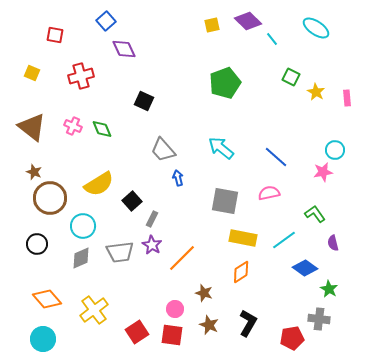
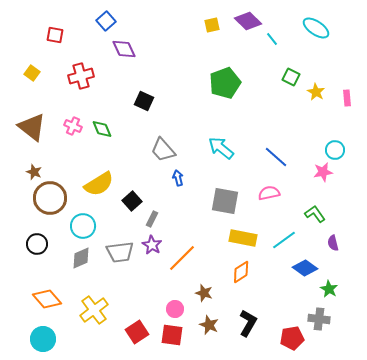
yellow square at (32, 73): rotated 14 degrees clockwise
